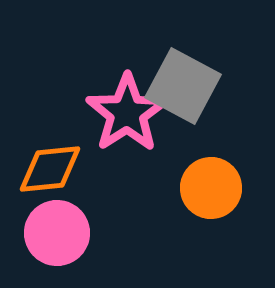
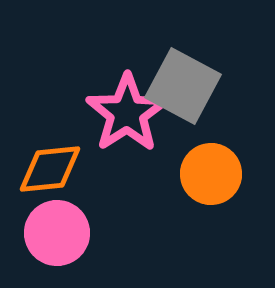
orange circle: moved 14 px up
